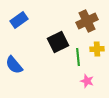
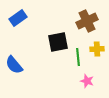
blue rectangle: moved 1 px left, 2 px up
black square: rotated 15 degrees clockwise
